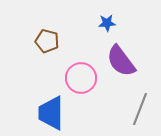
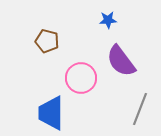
blue star: moved 1 px right, 3 px up
